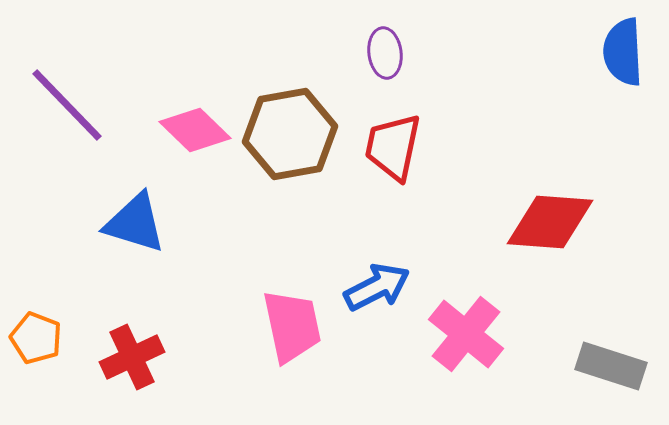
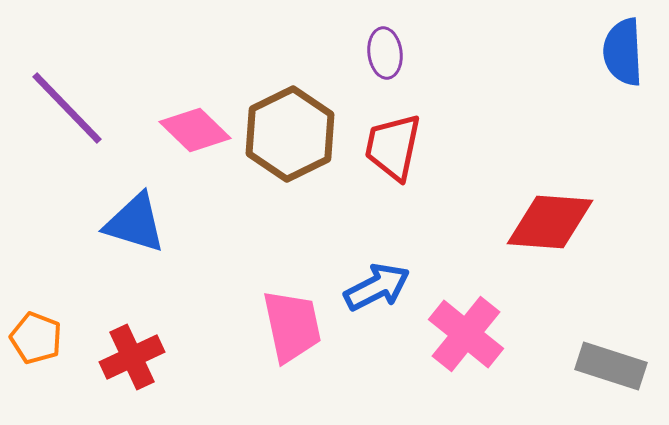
purple line: moved 3 px down
brown hexagon: rotated 16 degrees counterclockwise
